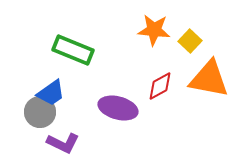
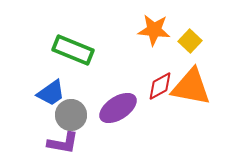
orange triangle: moved 18 px left, 8 px down
purple ellipse: rotated 48 degrees counterclockwise
gray circle: moved 31 px right, 3 px down
purple L-shape: rotated 16 degrees counterclockwise
